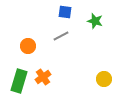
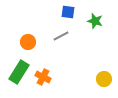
blue square: moved 3 px right
orange circle: moved 4 px up
orange cross: rotated 28 degrees counterclockwise
green rectangle: moved 9 px up; rotated 15 degrees clockwise
